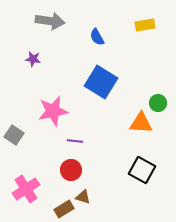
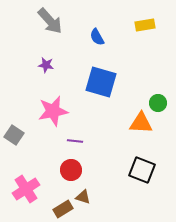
gray arrow: rotated 40 degrees clockwise
purple star: moved 13 px right, 6 px down
blue square: rotated 16 degrees counterclockwise
black square: rotated 8 degrees counterclockwise
brown rectangle: moved 1 px left
